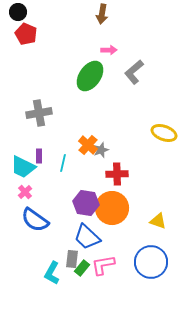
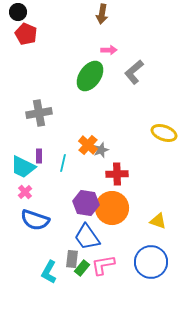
blue semicircle: rotated 16 degrees counterclockwise
blue trapezoid: rotated 12 degrees clockwise
cyan L-shape: moved 3 px left, 1 px up
